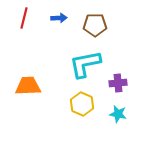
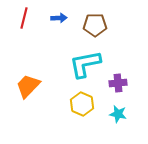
orange trapezoid: rotated 44 degrees counterclockwise
